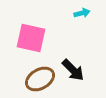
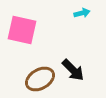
pink square: moved 9 px left, 8 px up
